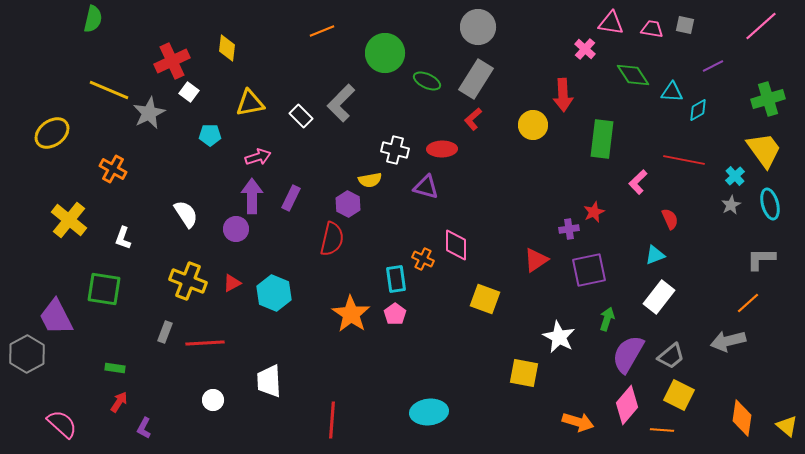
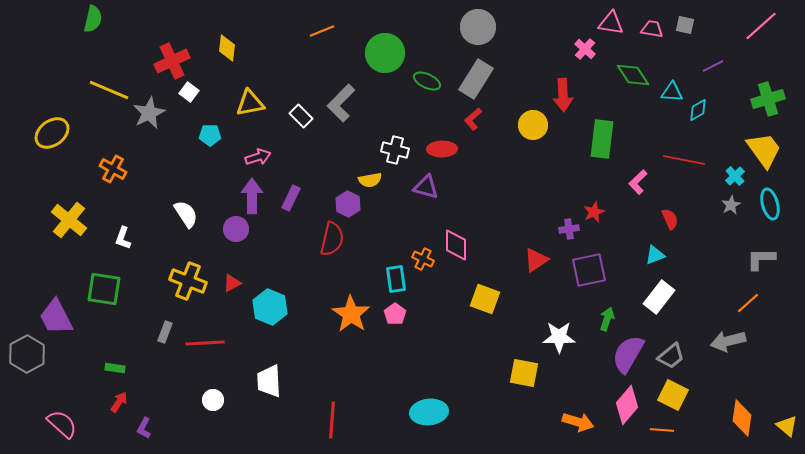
cyan hexagon at (274, 293): moved 4 px left, 14 px down
white star at (559, 337): rotated 28 degrees counterclockwise
yellow square at (679, 395): moved 6 px left
